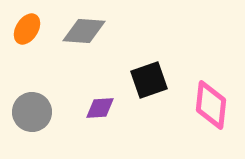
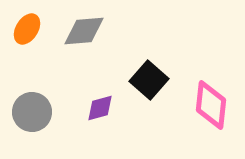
gray diamond: rotated 9 degrees counterclockwise
black square: rotated 30 degrees counterclockwise
purple diamond: rotated 12 degrees counterclockwise
